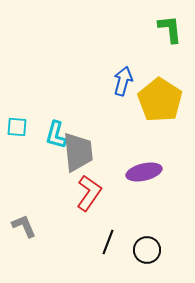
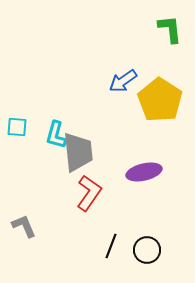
blue arrow: rotated 140 degrees counterclockwise
black line: moved 3 px right, 4 px down
